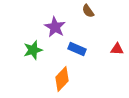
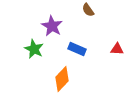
brown semicircle: moved 1 px up
purple star: moved 3 px left, 1 px up
green star: moved 1 px right, 1 px up; rotated 30 degrees counterclockwise
